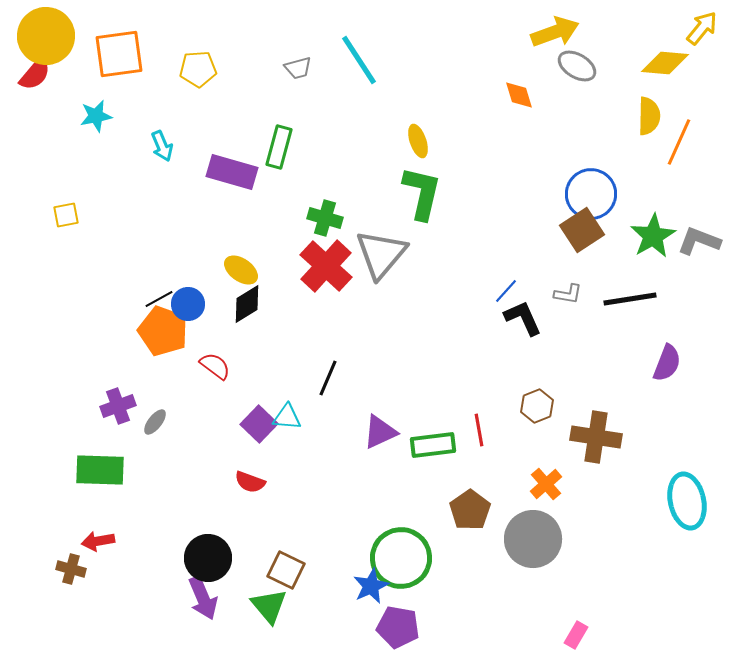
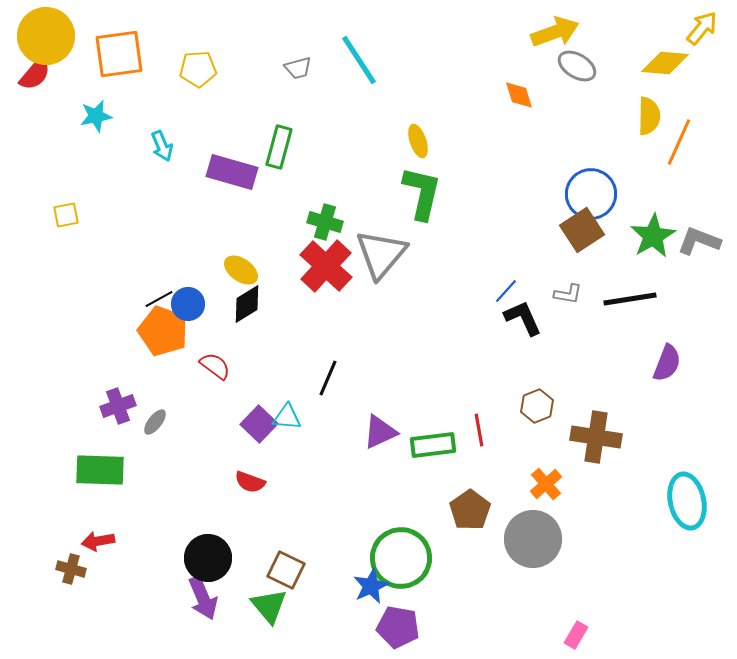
green cross at (325, 218): moved 4 px down
